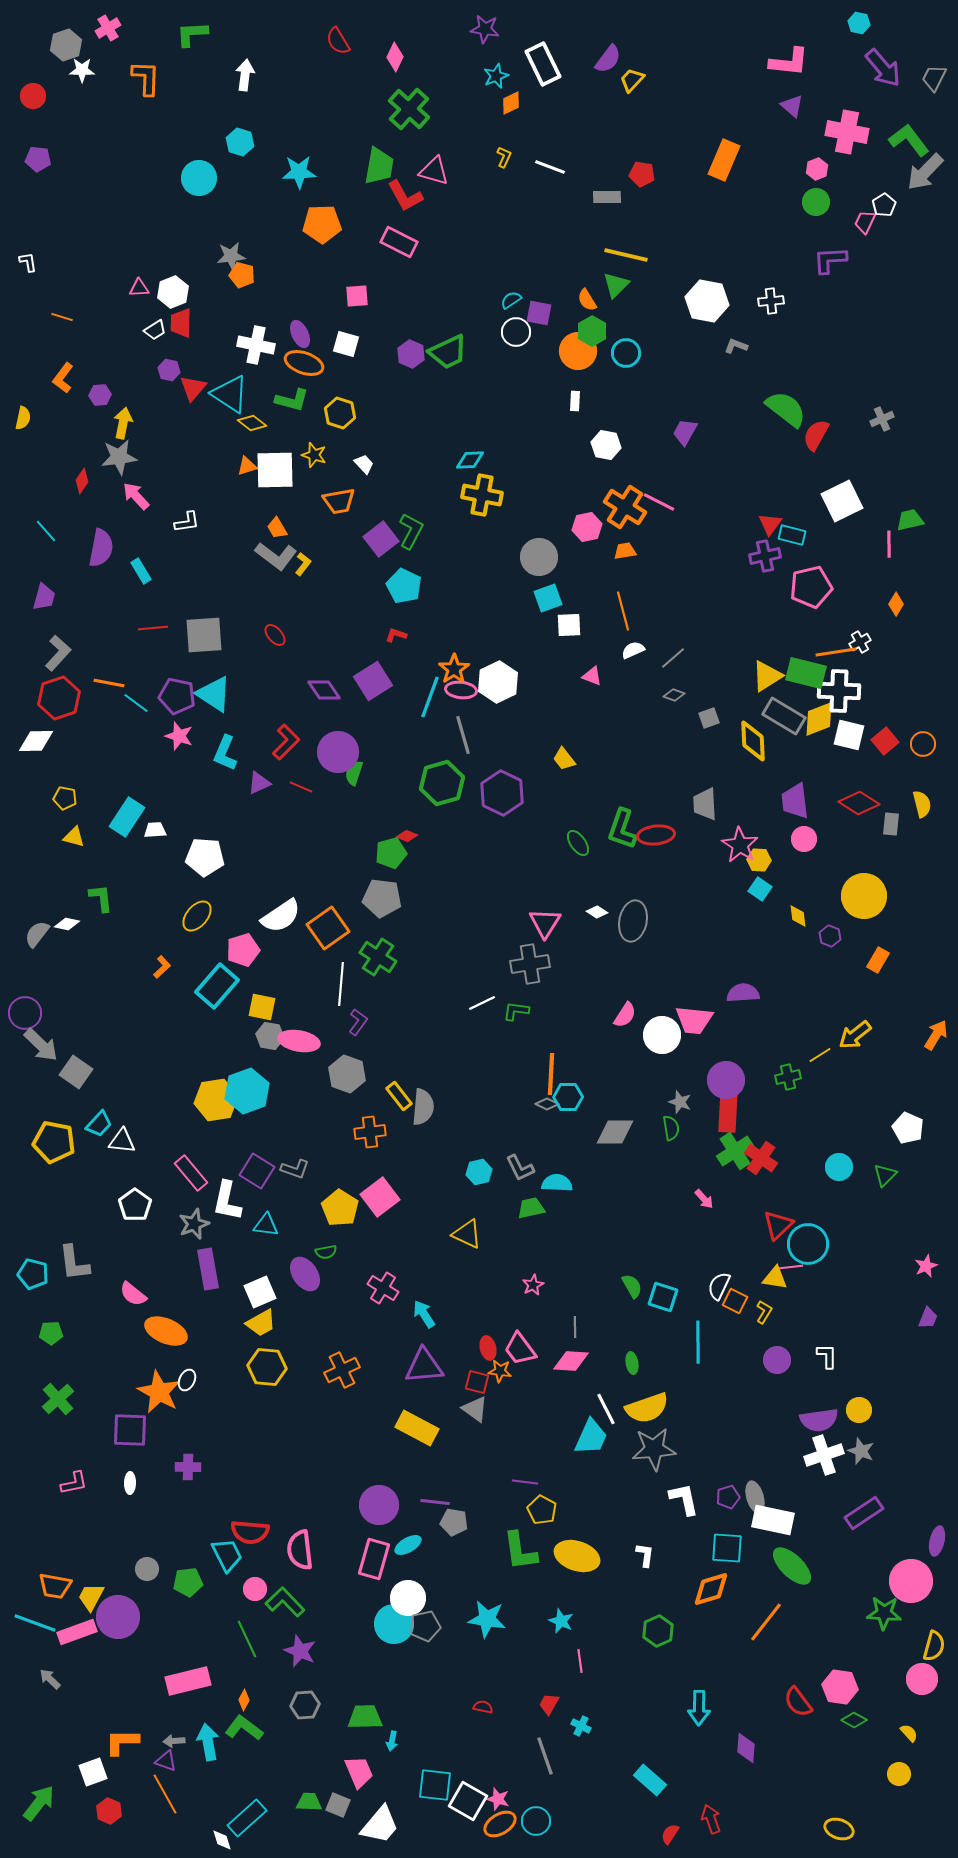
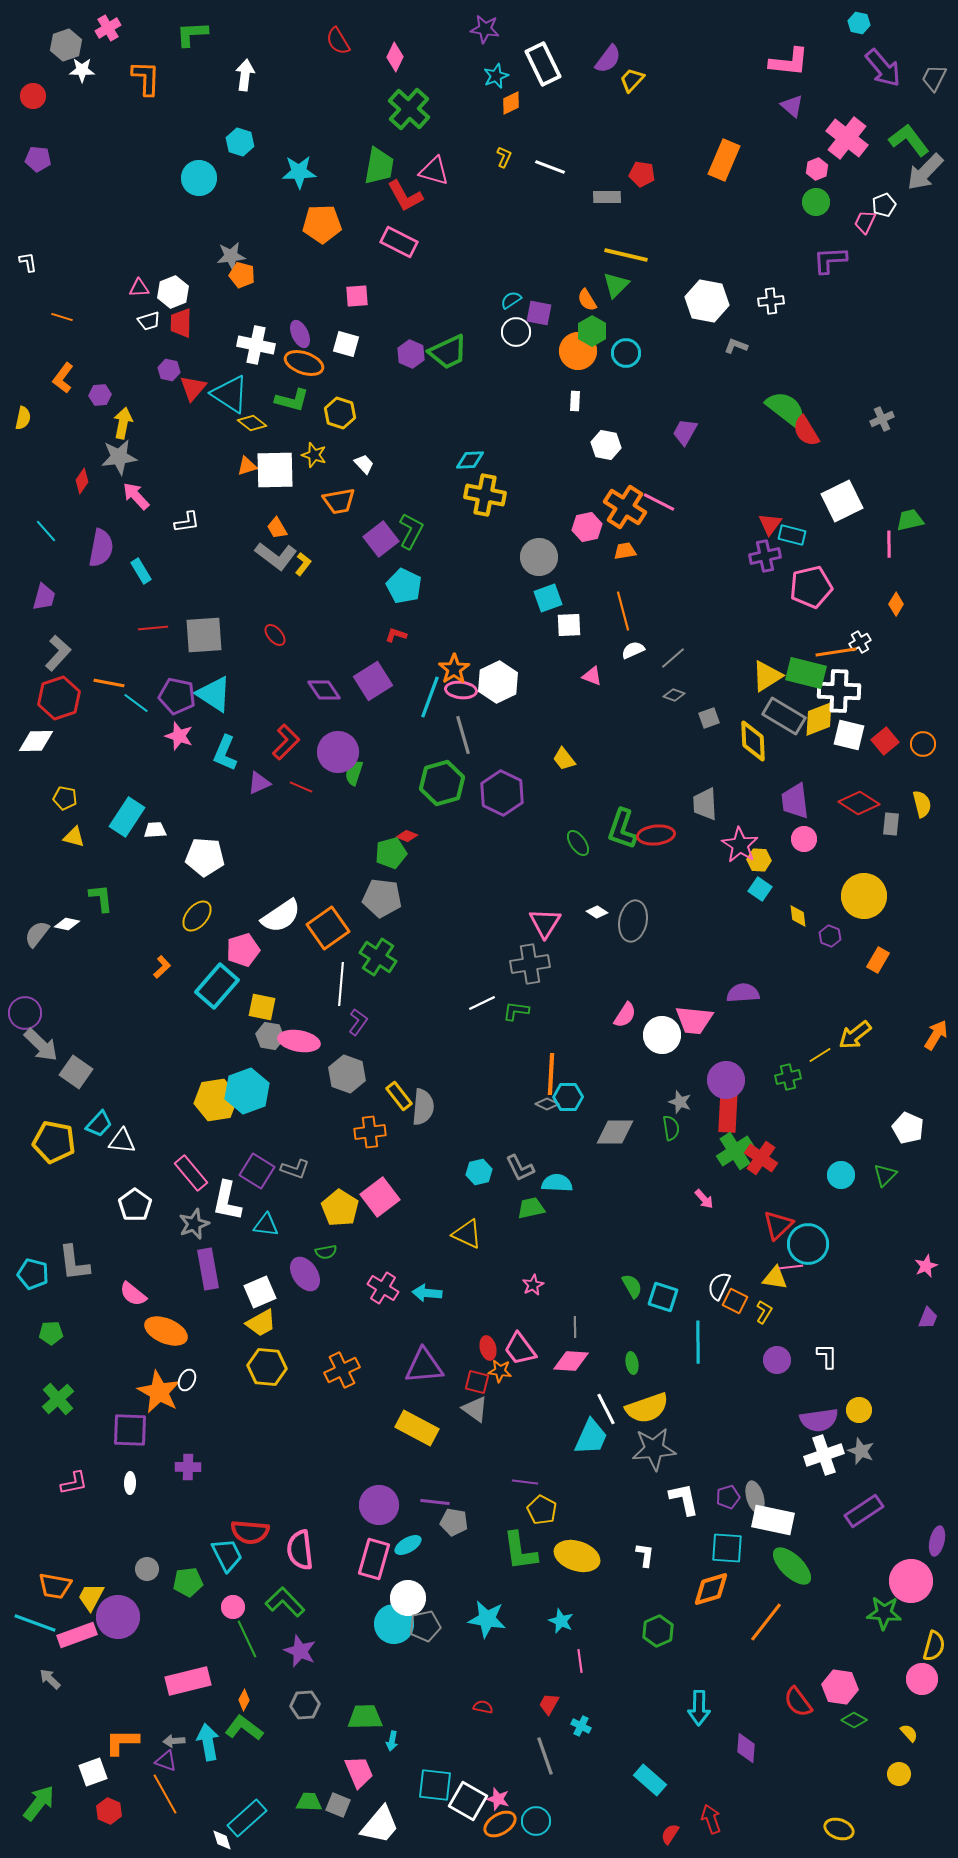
pink cross at (847, 132): moved 6 px down; rotated 27 degrees clockwise
white pentagon at (884, 205): rotated 10 degrees clockwise
white trapezoid at (155, 330): moved 6 px left, 9 px up; rotated 15 degrees clockwise
red semicircle at (816, 435): moved 10 px left, 4 px up; rotated 60 degrees counterclockwise
yellow cross at (482, 495): moved 3 px right
cyan circle at (839, 1167): moved 2 px right, 8 px down
cyan arrow at (424, 1314): moved 3 px right, 21 px up; rotated 52 degrees counterclockwise
purple rectangle at (864, 1513): moved 2 px up
pink circle at (255, 1589): moved 22 px left, 18 px down
pink rectangle at (77, 1632): moved 3 px down
